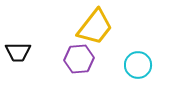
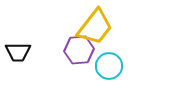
purple hexagon: moved 9 px up
cyan circle: moved 29 px left, 1 px down
